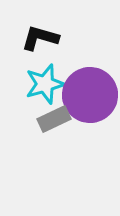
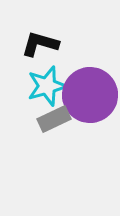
black L-shape: moved 6 px down
cyan star: moved 2 px right, 2 px down
